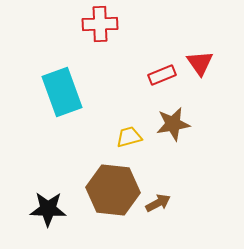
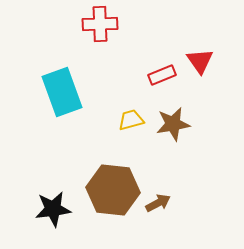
red triangle: moved 2 px up
yellow trapezoid: moved 2 px right, 17 px up
black star: moved 5 px right; rotated 9 degrees counterclockwise
